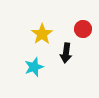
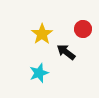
black arrow: moved 1 px up; rotated 120 degrees clockwise
cyan star: moved 5 px right, 6 px down
